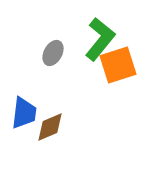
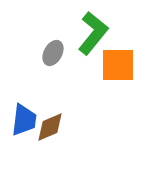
green L-shape: moved 7 px left, 6 px up
orange square: rotated 18 degrees clockwise
blue trapezoid: moved 7 px down
